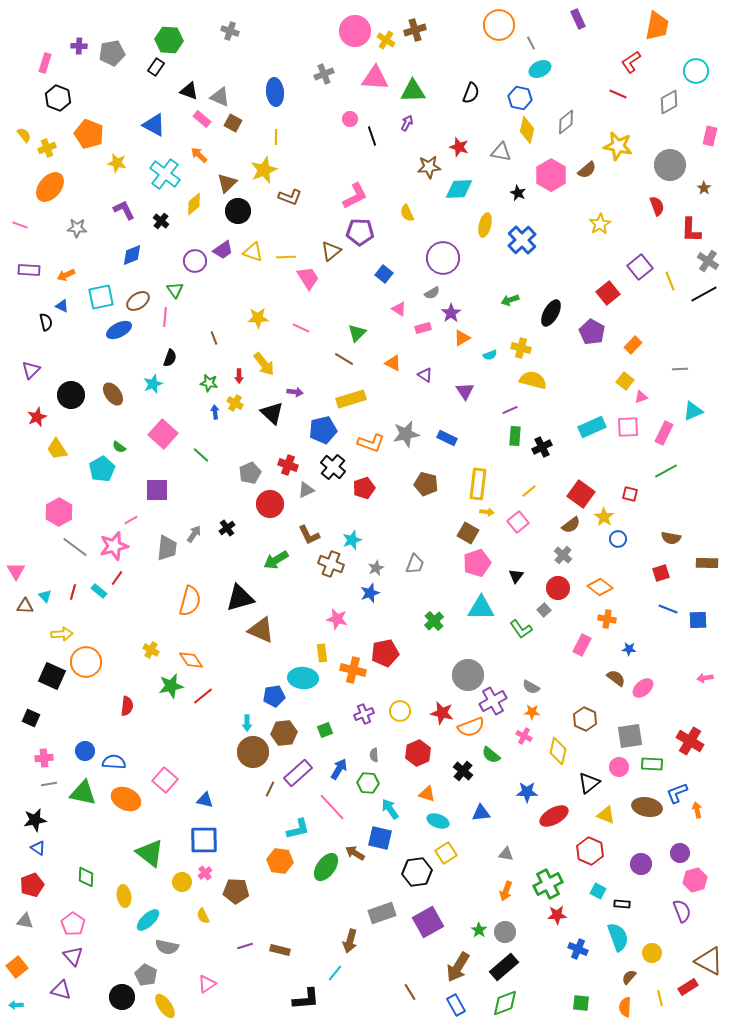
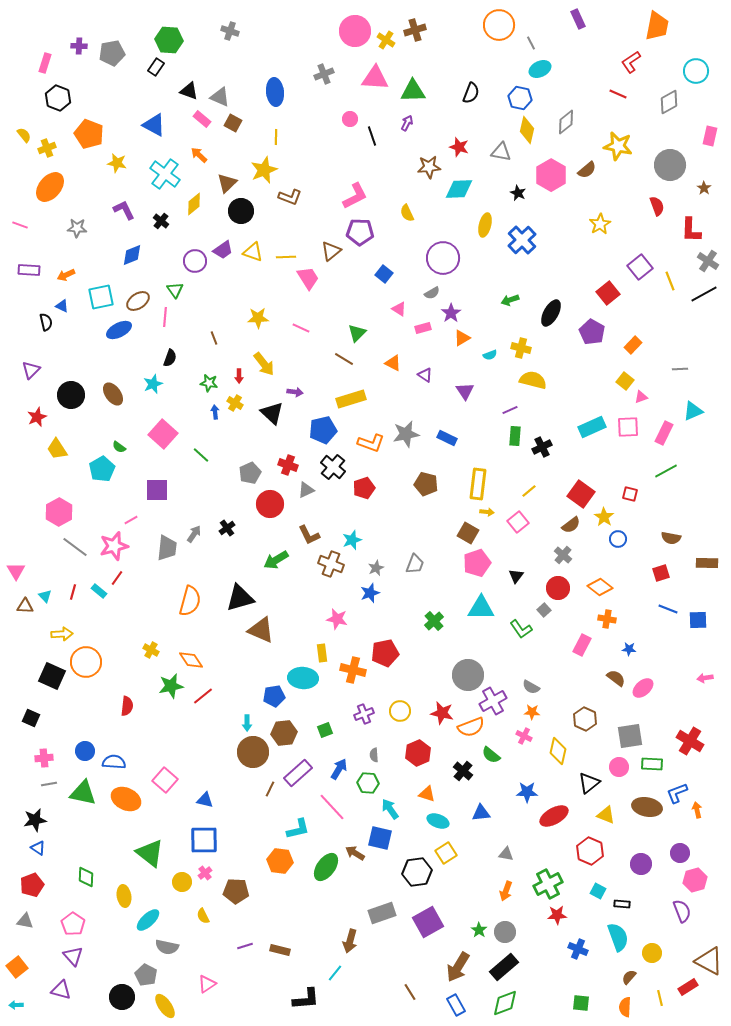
black circle at (238, 211): moved 3 px right
